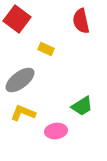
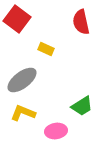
red semicircle: moved 1 px down
gray ellipse: moved 2 px right
